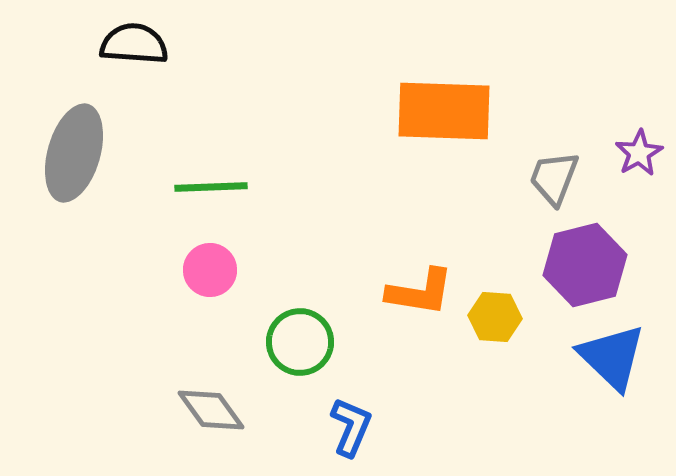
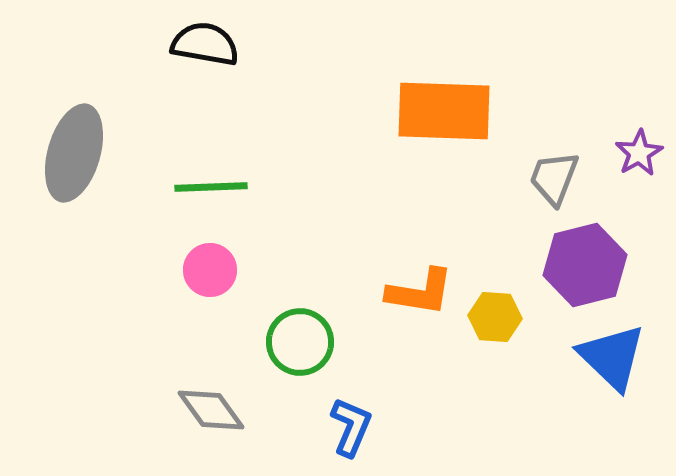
black semicircle: moved 71 px right; rotated 6 degrees clockwise
